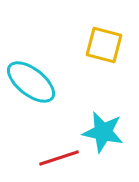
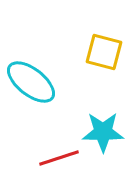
yellow square: moved 7 px down
cyan star: rotated 12 degrees counterclockwise
